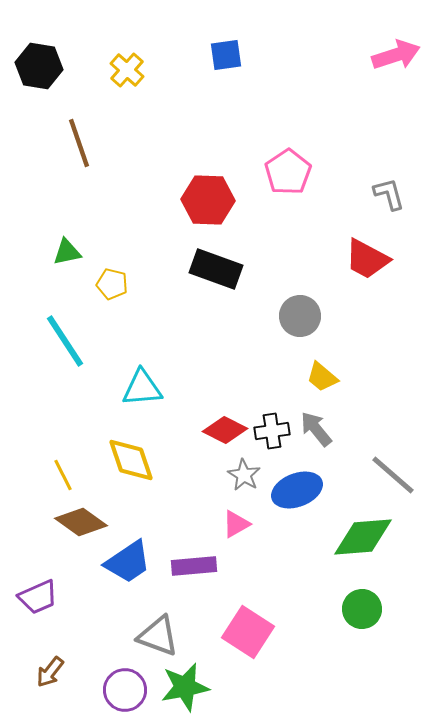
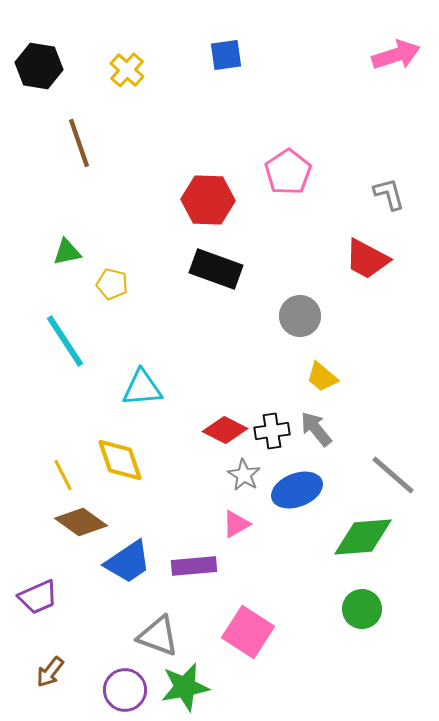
yellow diamond: moved 11 px left
